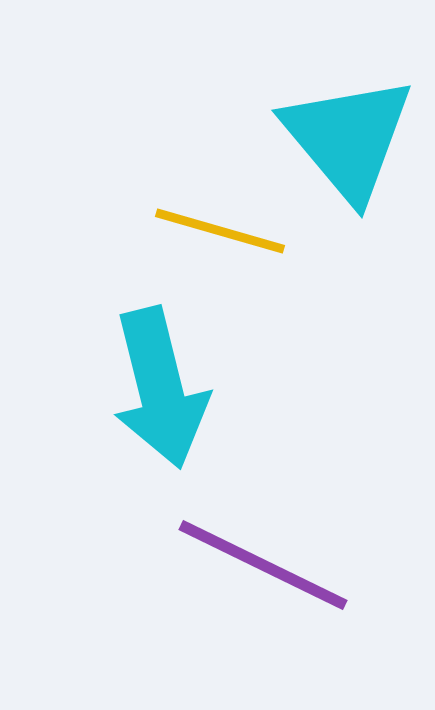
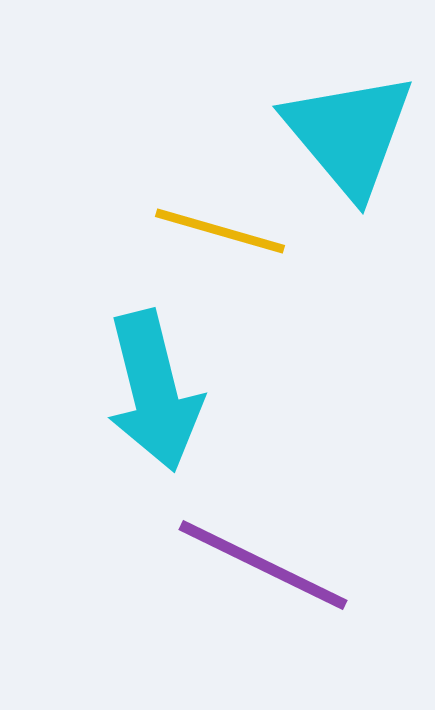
cyan triangle: moved 1 px right, 4 px up
cyan arrow: moved 6 px left, 3 px down
